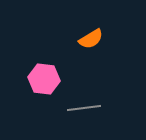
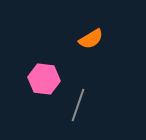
gray line: moved 6 px left, 3 px up; rotated 64 degrees counterclockwise
